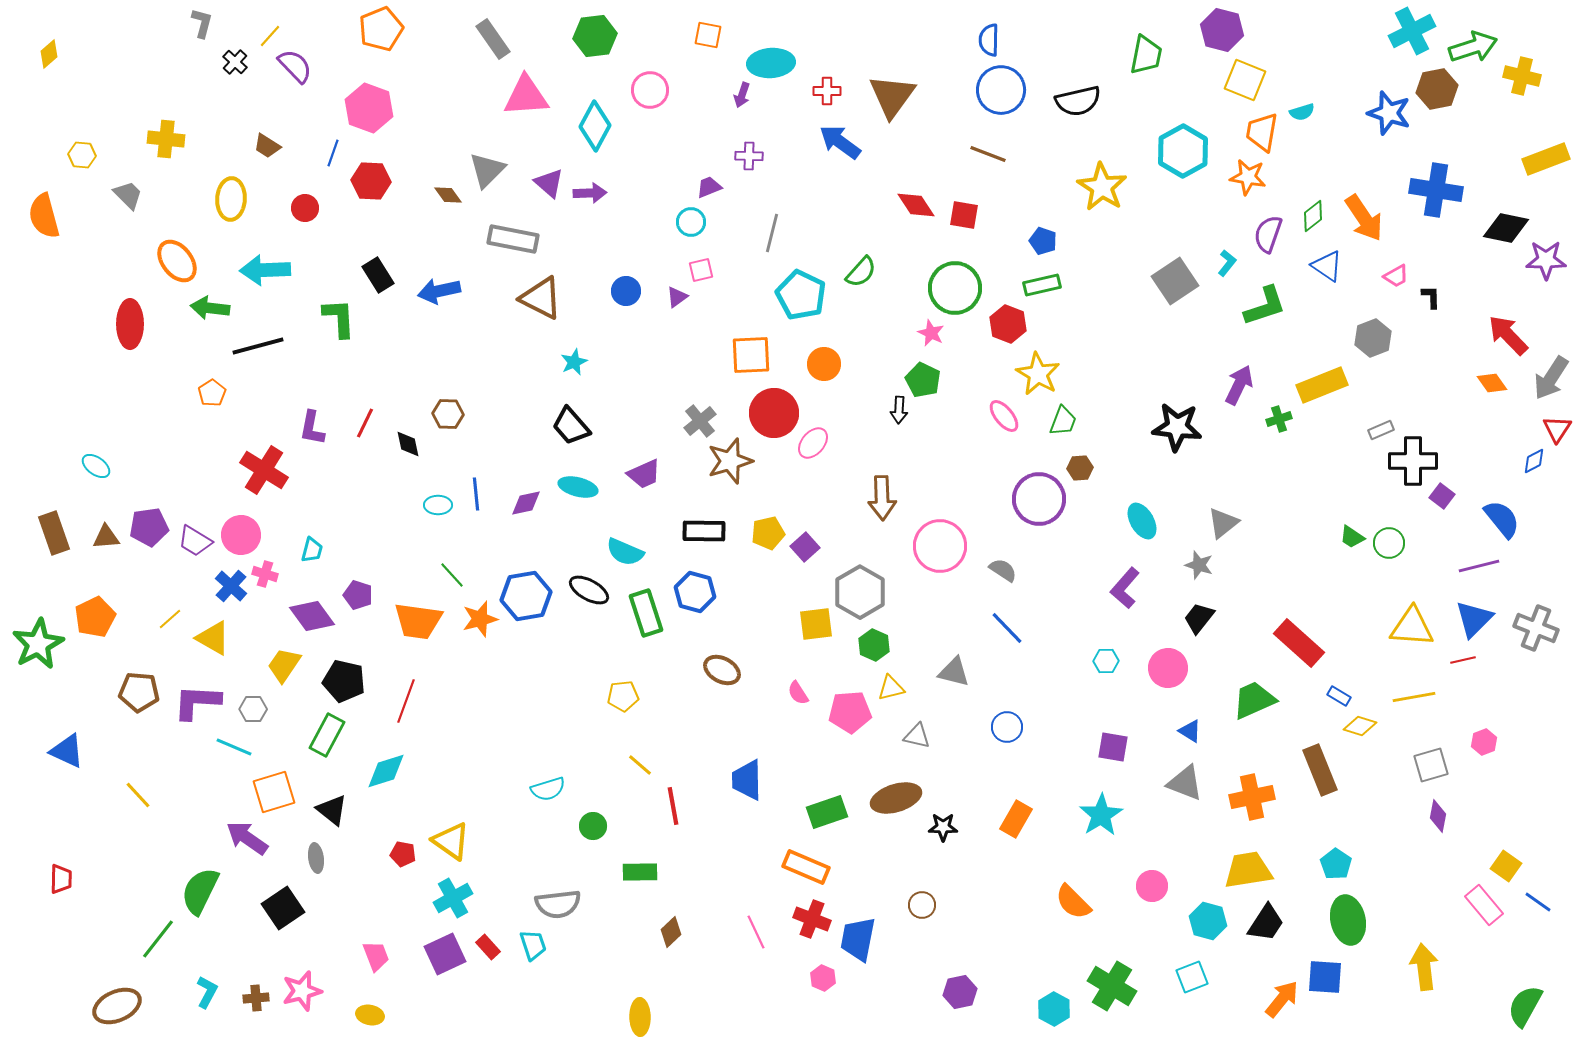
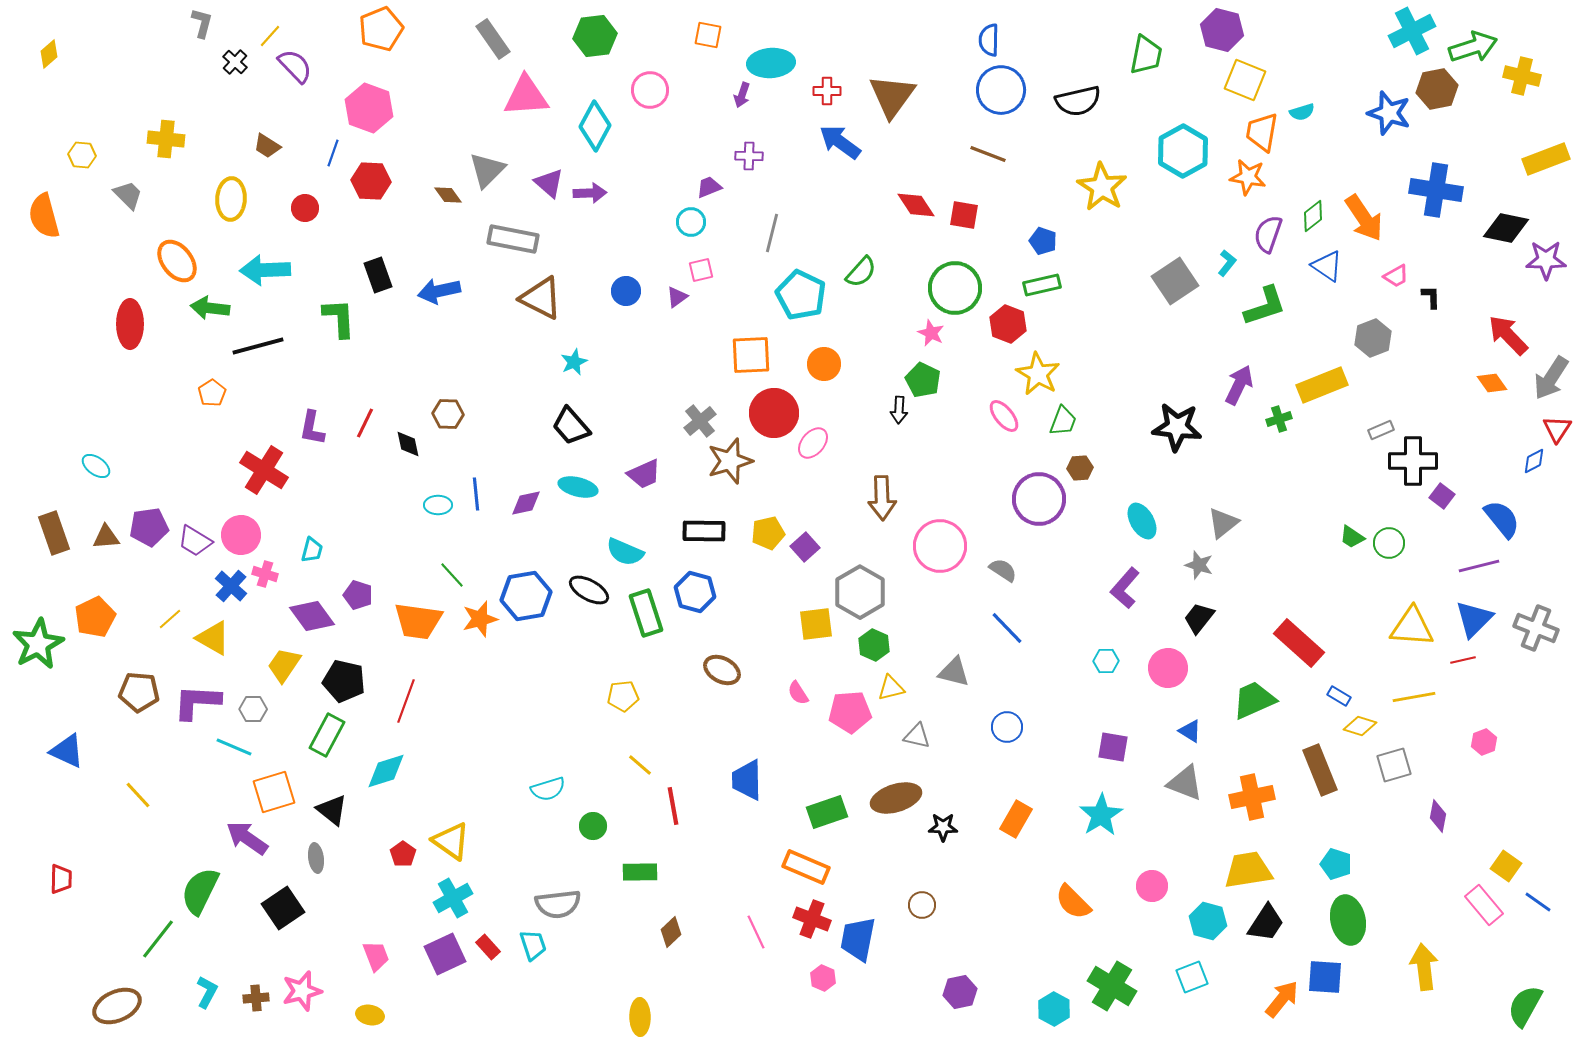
black rectangle at (378, 275): rotated 12 degrees clockwise
gray square at (1431, 765): moved 37 px left
red pentagon at (403, 854): rotated 25 degrees clockwise
cyan pentagon at (1336, 864): rotated 16 degrees counterclockwise
